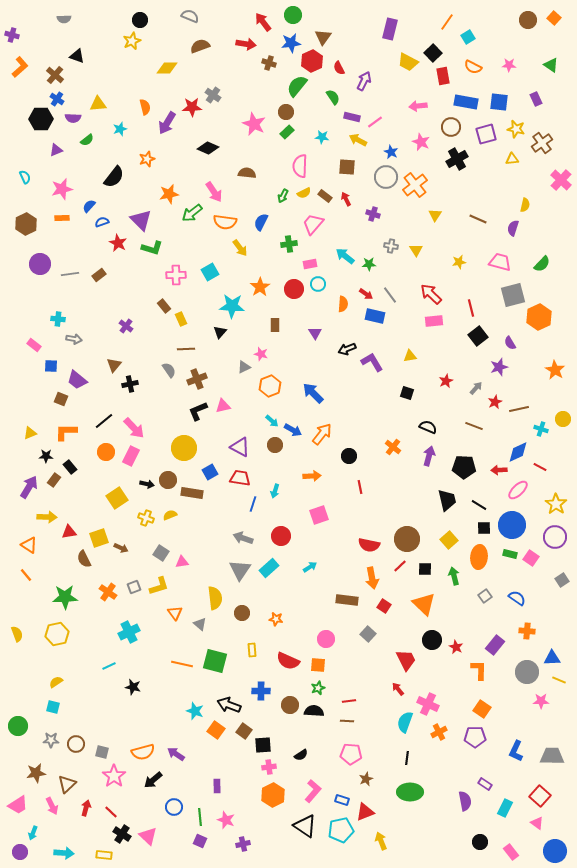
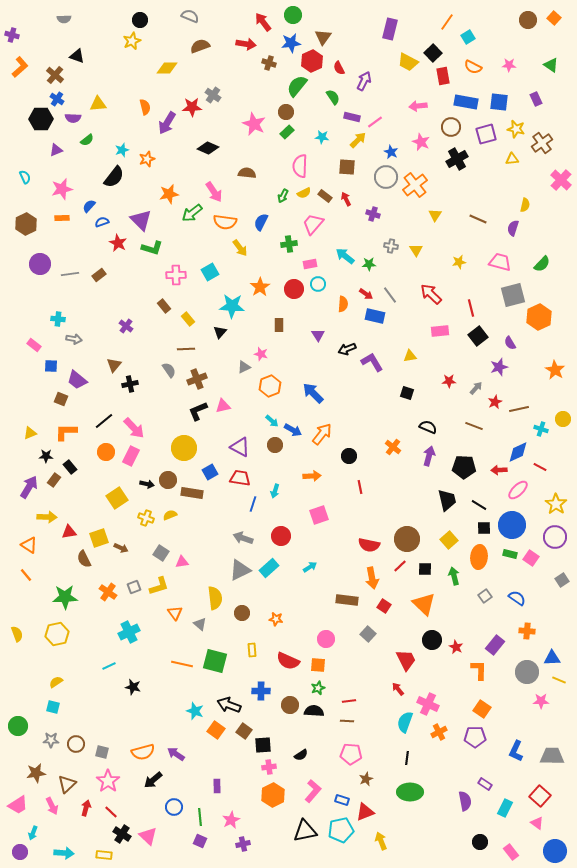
cyan star at (120, 129): moved 2 px right, 21 px down
yellow arrow at (358, 140): rotated 108 degrees clockwise
yellow rectangle at (181, 319): moved 7 px right; rotated 16 degrees counterclockwise
pink rectangle at (434, 321): moved 6 px right, 10 px down
brown rectangle at (275, 325): moved 4 px right
purple triangle at (315, 333): moved 3 px right, 2 px down
red star at (446, 381): moved 3 px right; rotated 24 degrees clockwise
gray triangle at (240, 570): rotated 30 degrees clockwise
pink star at (114, 776): moved 6 px left, 5 px down
pink star at (226, 820): moved 5 px right; rotated 24 degrees clockwise
black triangle at (305, 826): moved 5 px down; rotated 45 degrees counterclockwise
